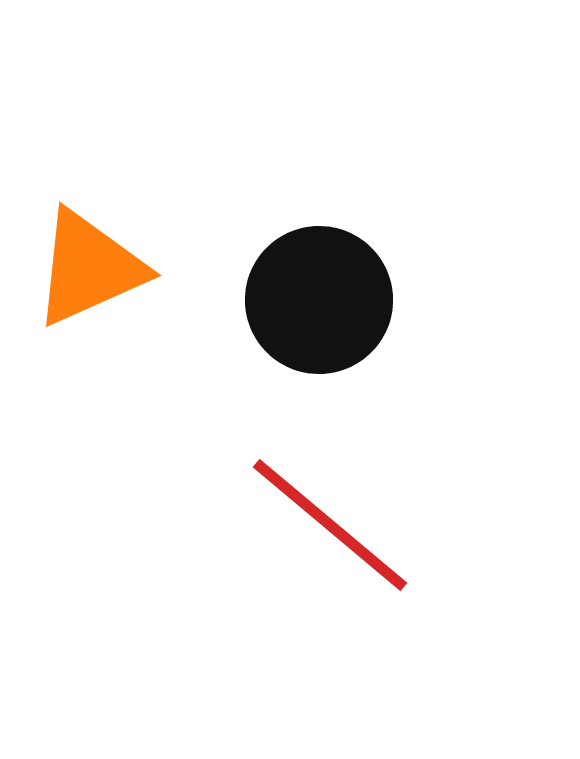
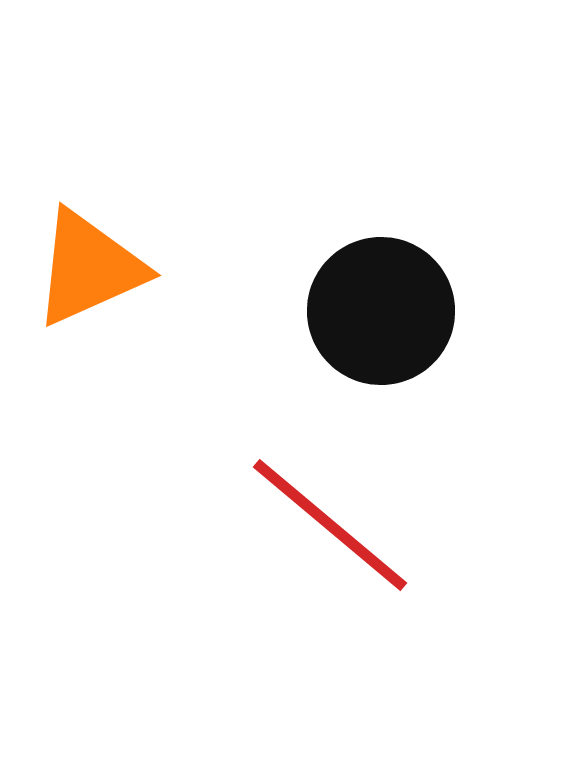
black circle: moved 62 px right, 11 px down
